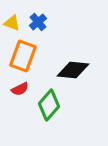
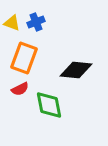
blue cross: moved 2 px left; rotated 18 degrees clockwise
orange rectangle: moved 1 px right, 2 px down
black diamond: moved 3 px right
green diamond: rotated 52 degrees counterclockwise
